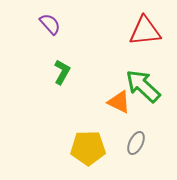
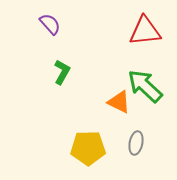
green arrow: moved 2 px right
gray ellipse: rotated 15 degrees counterclockwise
